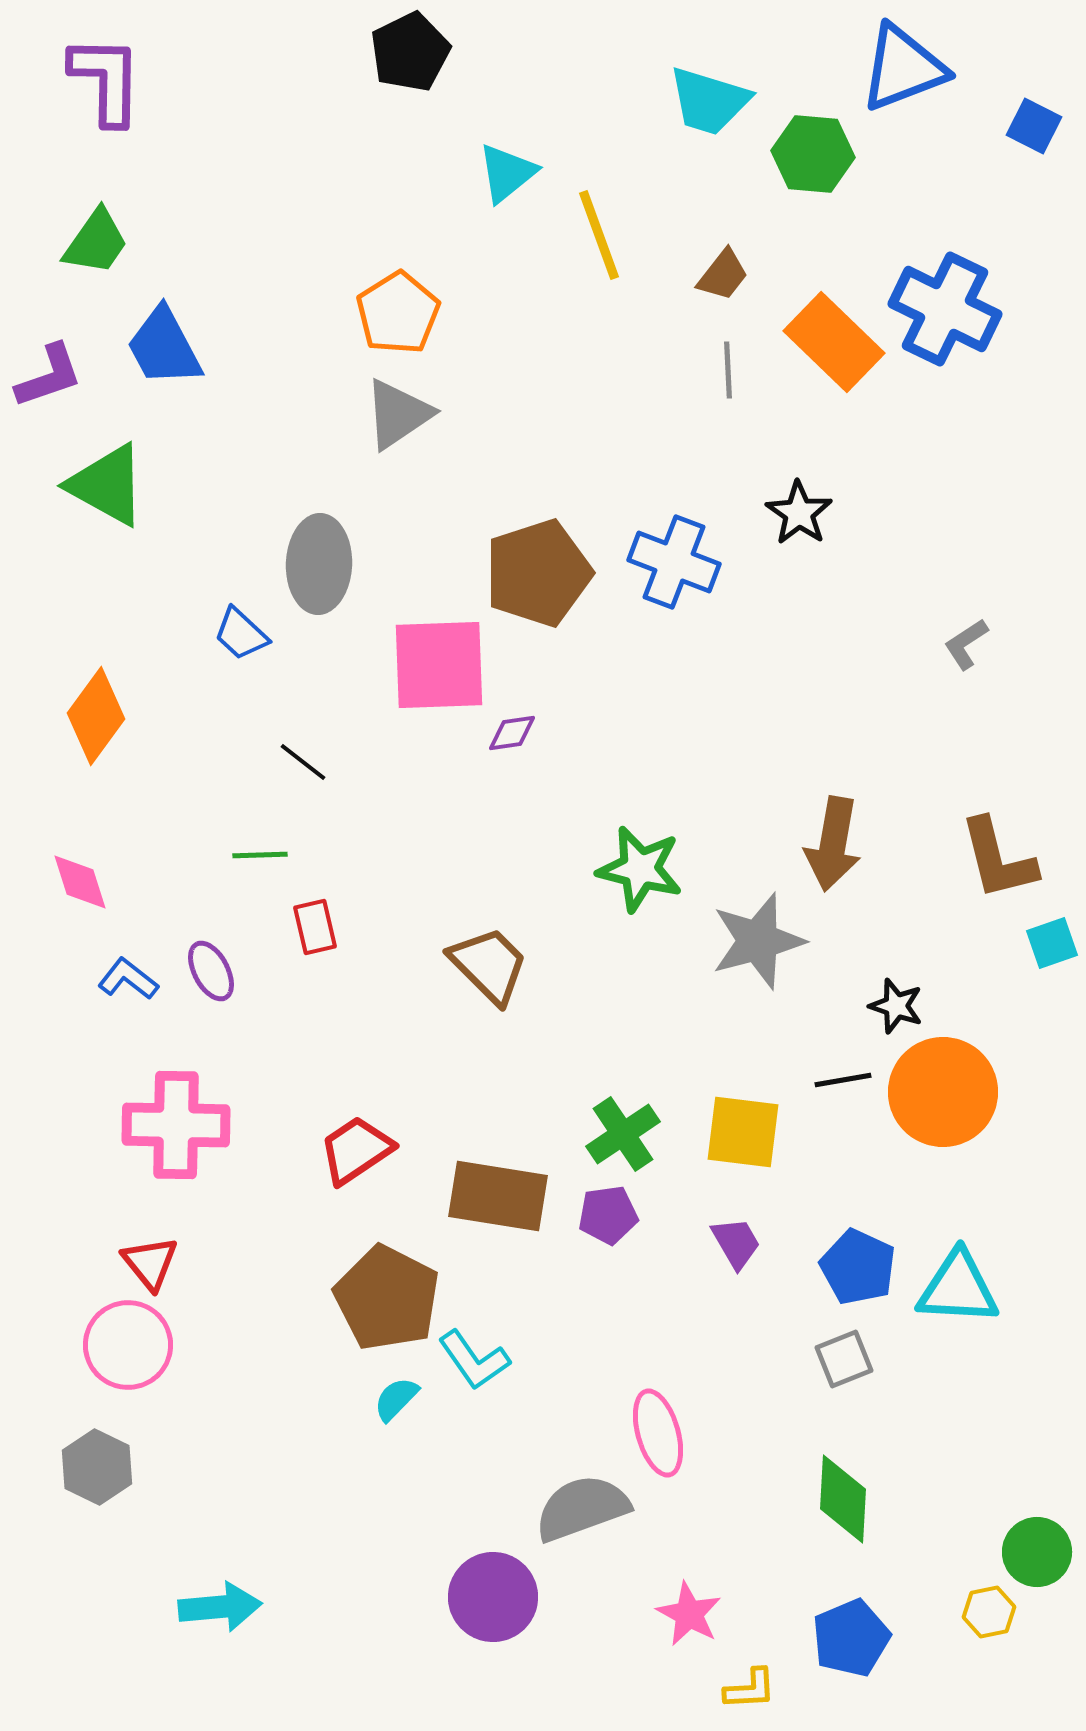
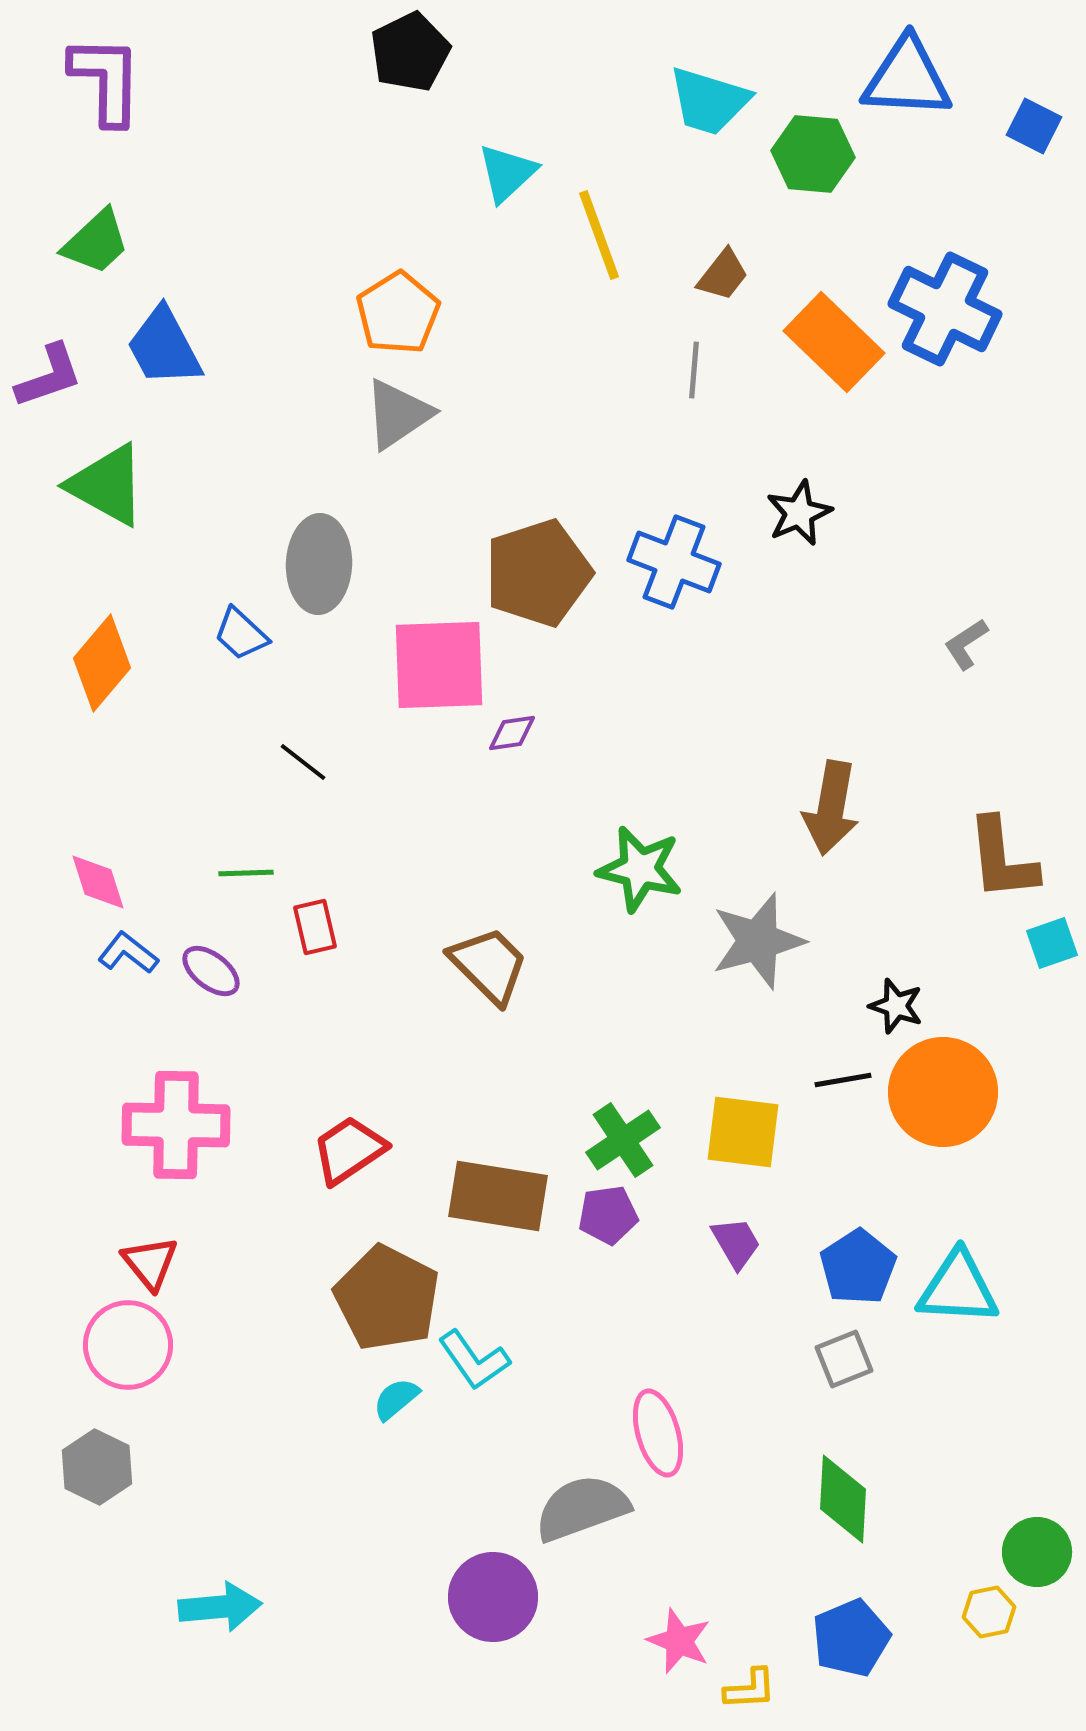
blue triangle at (903, 68): moved 4 px right, 10 px down; rotated 24 degrees clockwise
cyan triangle at (507, 173): rotated 4 degrees counterclockwise
green trapezoid at (96, 242): rotated 12 degrees clockwise
gray line at (728, 370): moved 34 px left; rotated 8 degrees clockwise
black star at (799, 513): rotated 14 degrees clockwise
orange diamond at (96, 716): moved 6 px right, 53 px up; rotated 4 degrees clockwise
brown arrow at (833, 844): moved 2 px left, 36 px up
green line at (260, 855): moved 14 px left, 18 px down
brown L-shape at (998, 859): moved 4 px right; rotated 8 degrees clockwise
pink diamond at (80, 882): moved 18 px right
purple ellipse at (211, 971): rotated 24 degrees counterclockwise
blue L-shape at (128, 979): moved 26 px up
green cross at (623, 1134): moved 6 px down
red trapezoid at (356, 1150): moved 7 px left
blue pentagon at (858, 1267): rotated 14 degrees clockwise
cyan semicircle at (396, 1399): rotated 6 degrees clockwise
pink star at (689, 1614): moved 10 px left, 27 px down; rotated 6 degrees counterclockwise
